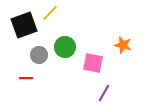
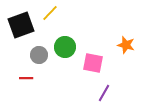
black square: moved 3 px left
orange star: moved 3 px right
